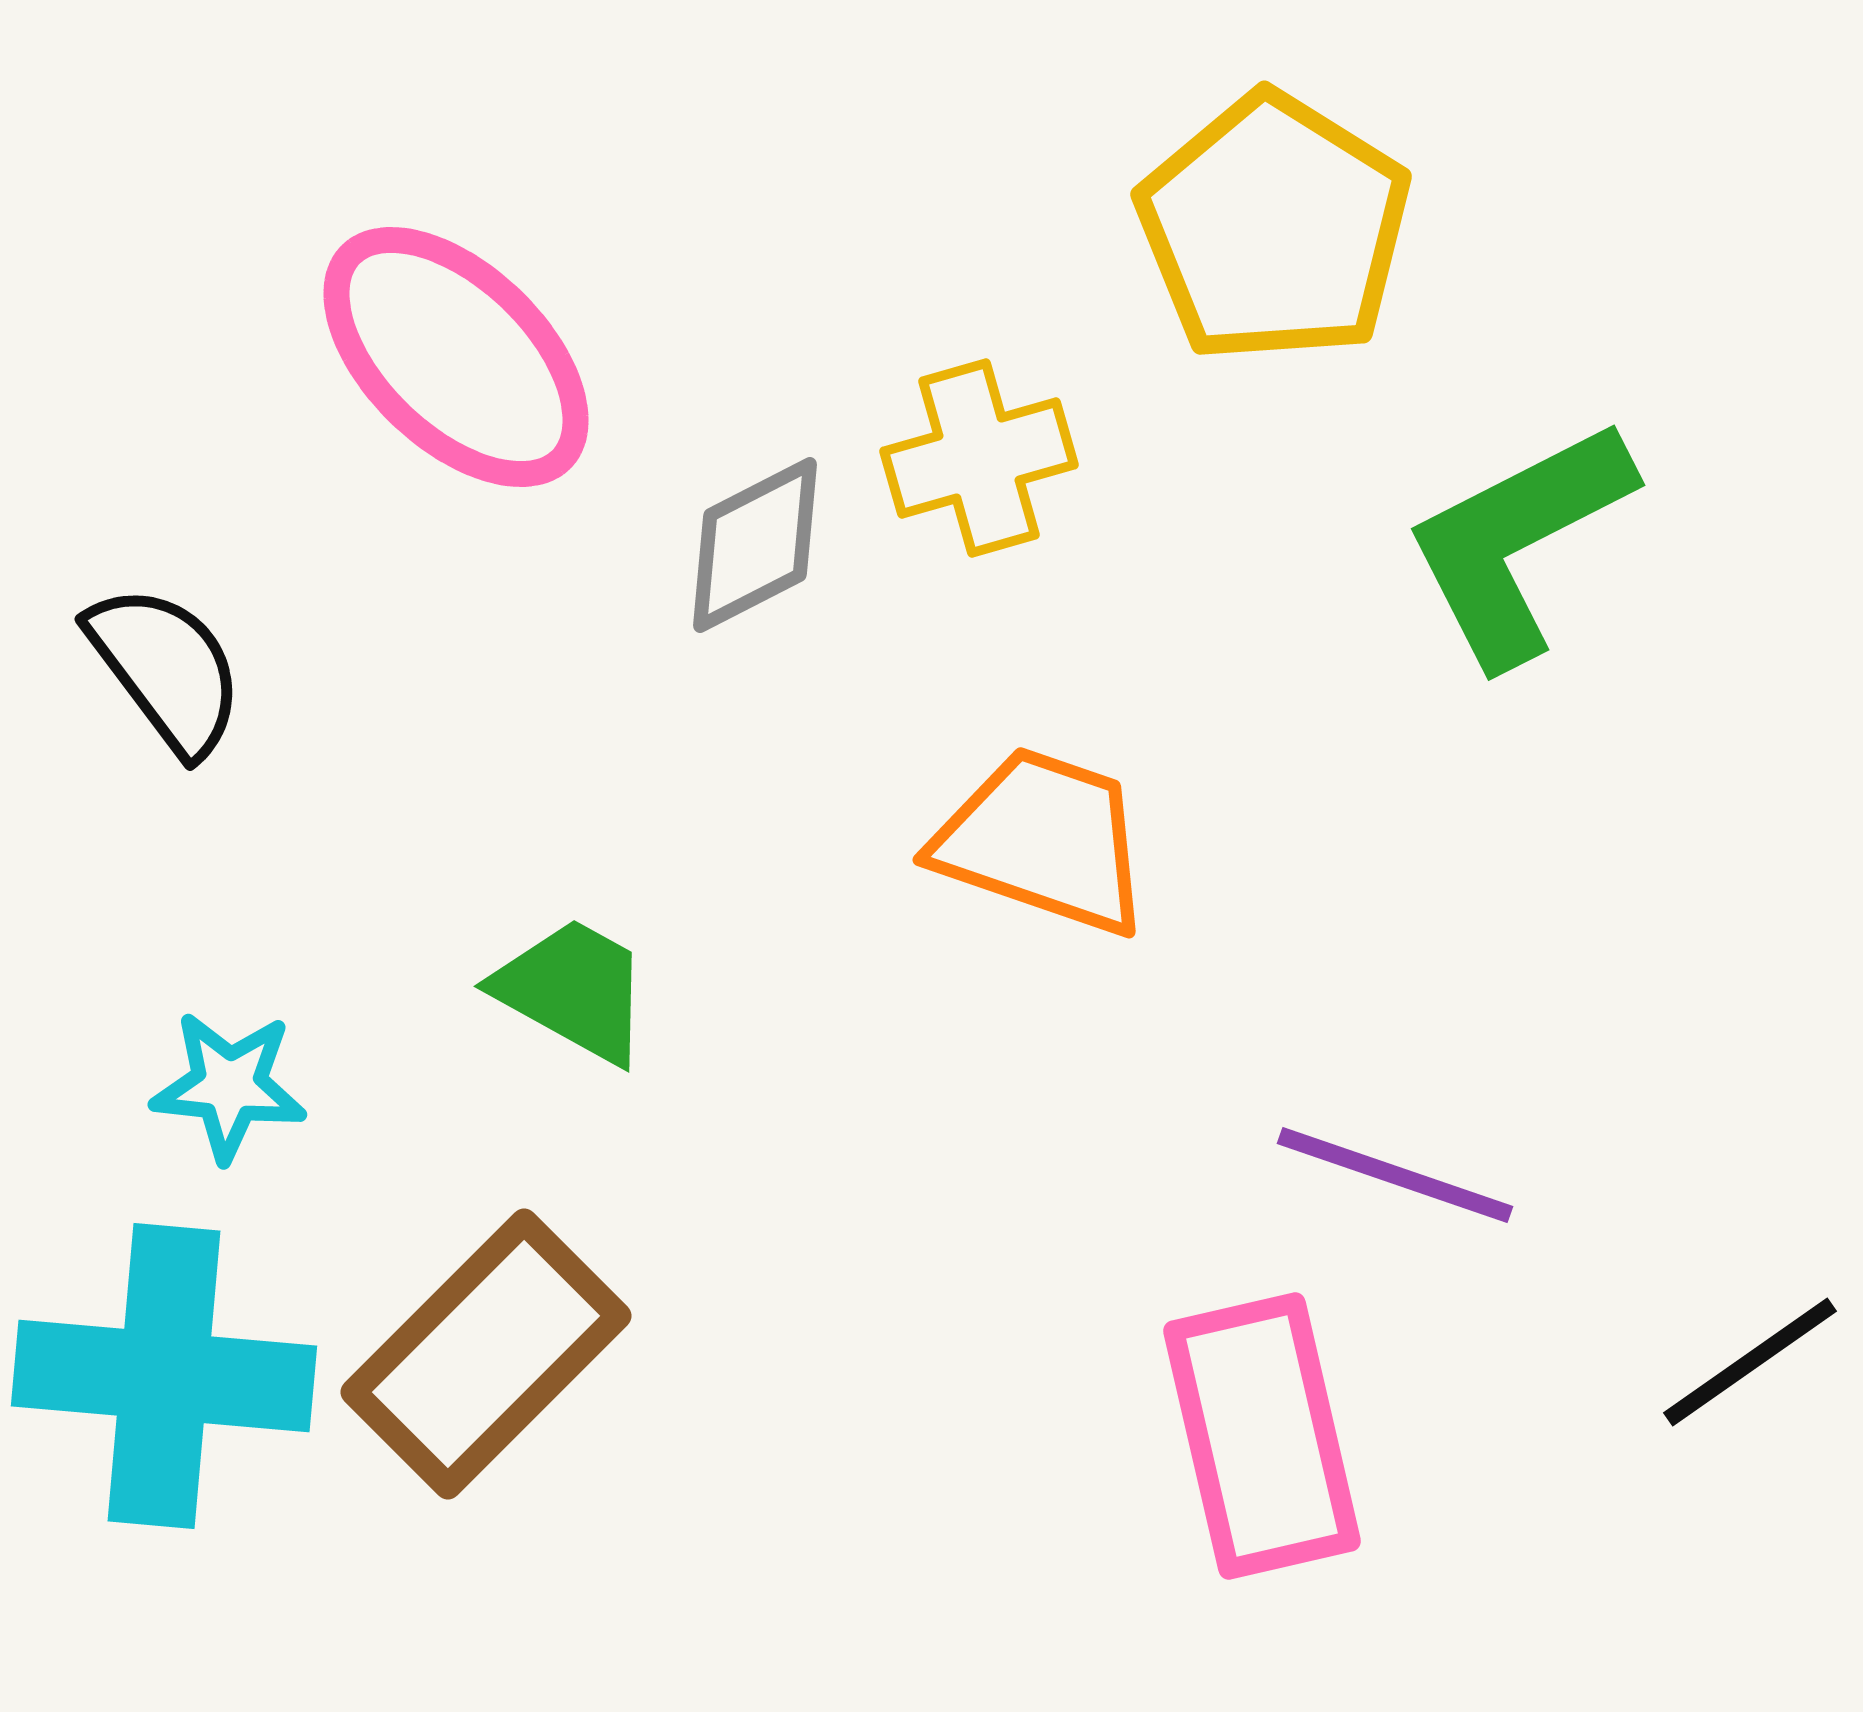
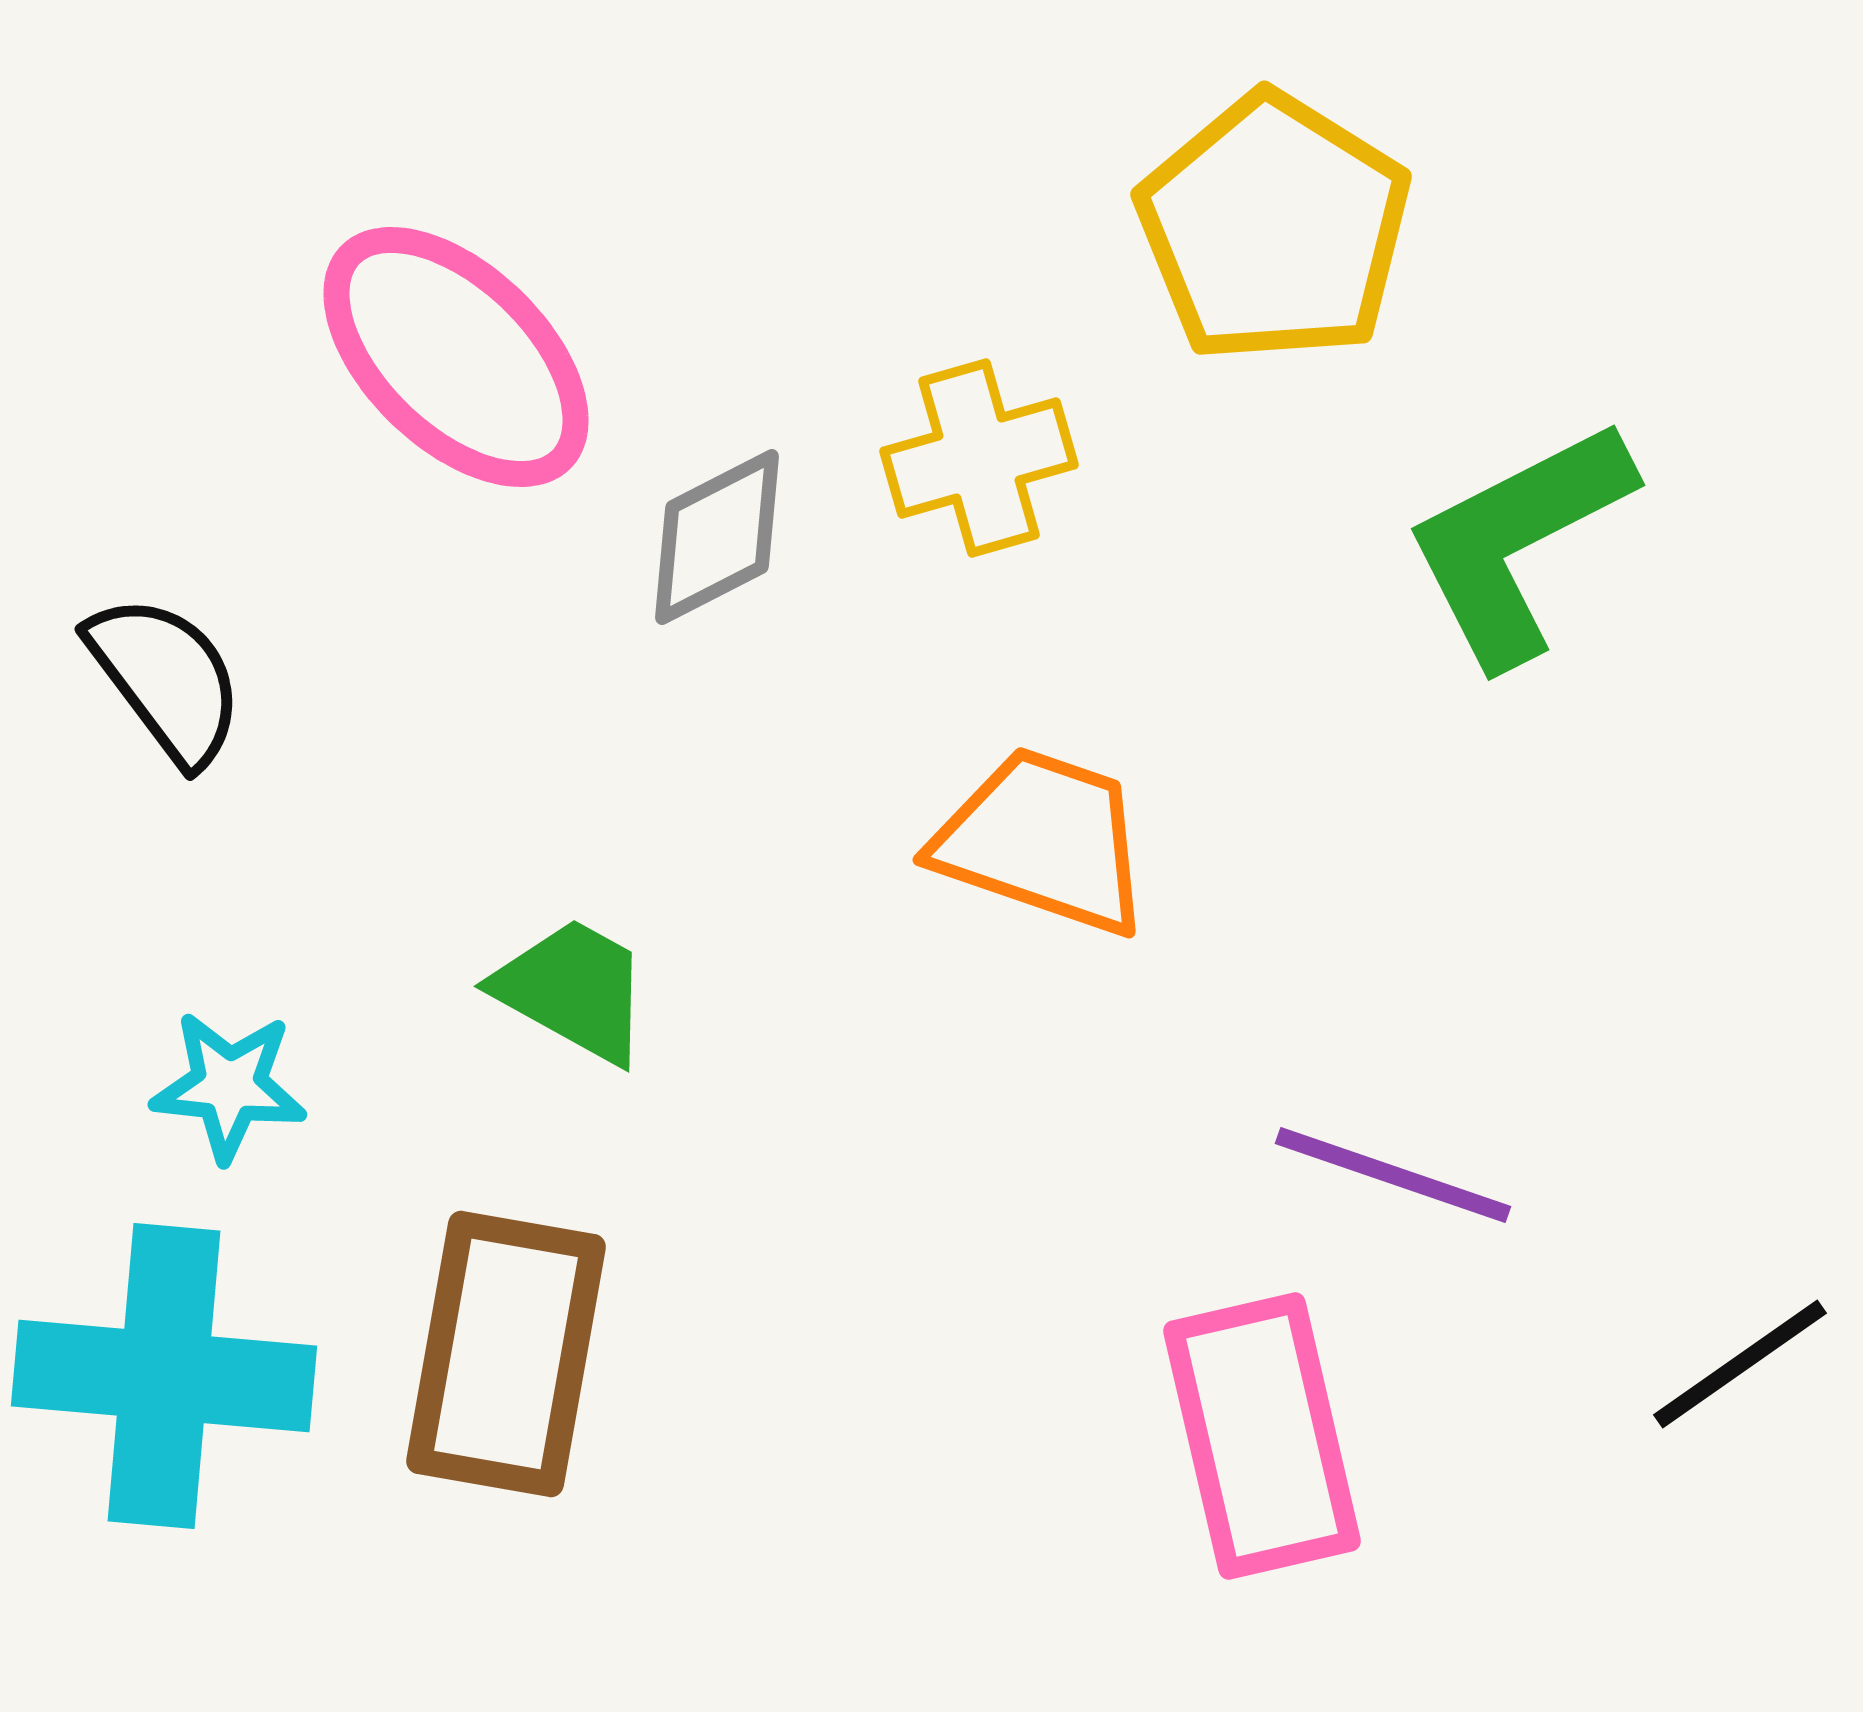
gray diamond: moved 38 px left, 8 px up
black semicircle: moved 10 px down
purple line: moved 2 px left
brown rectangle: moved 20 px right; rotated 35 degrees counterclockwise
black line: moved 10 px left, 2 px down
